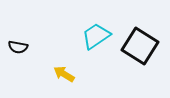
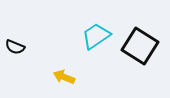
black semicircle: moved 3 px left; rotated 12 degrees clockwise
yellow arrow: moved 3 px down; rotated 10 degrees counterclockwise
